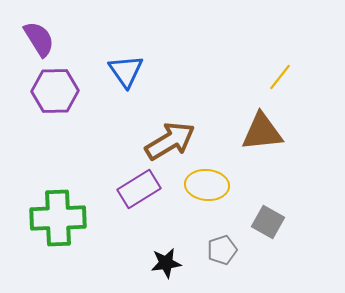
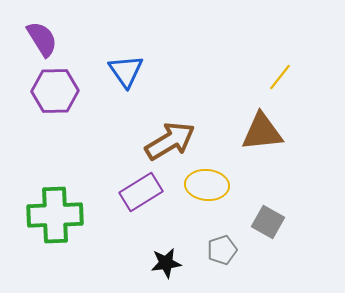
purple semicircle: moved 3 px right
purple rectangle: moved 2 px right, 3 px down
green cross: moved 3 px left, 3 px up
